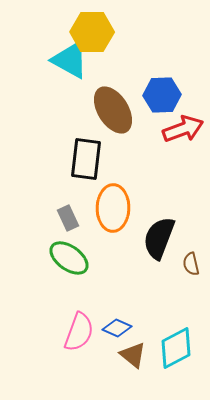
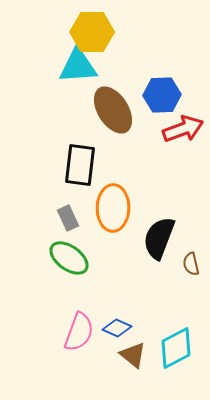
cyan triangle: moved 8 px right, 6 px down; rotated 33 degrees counterclockwise
black rectangle: moved 6 px left, 6 px down
